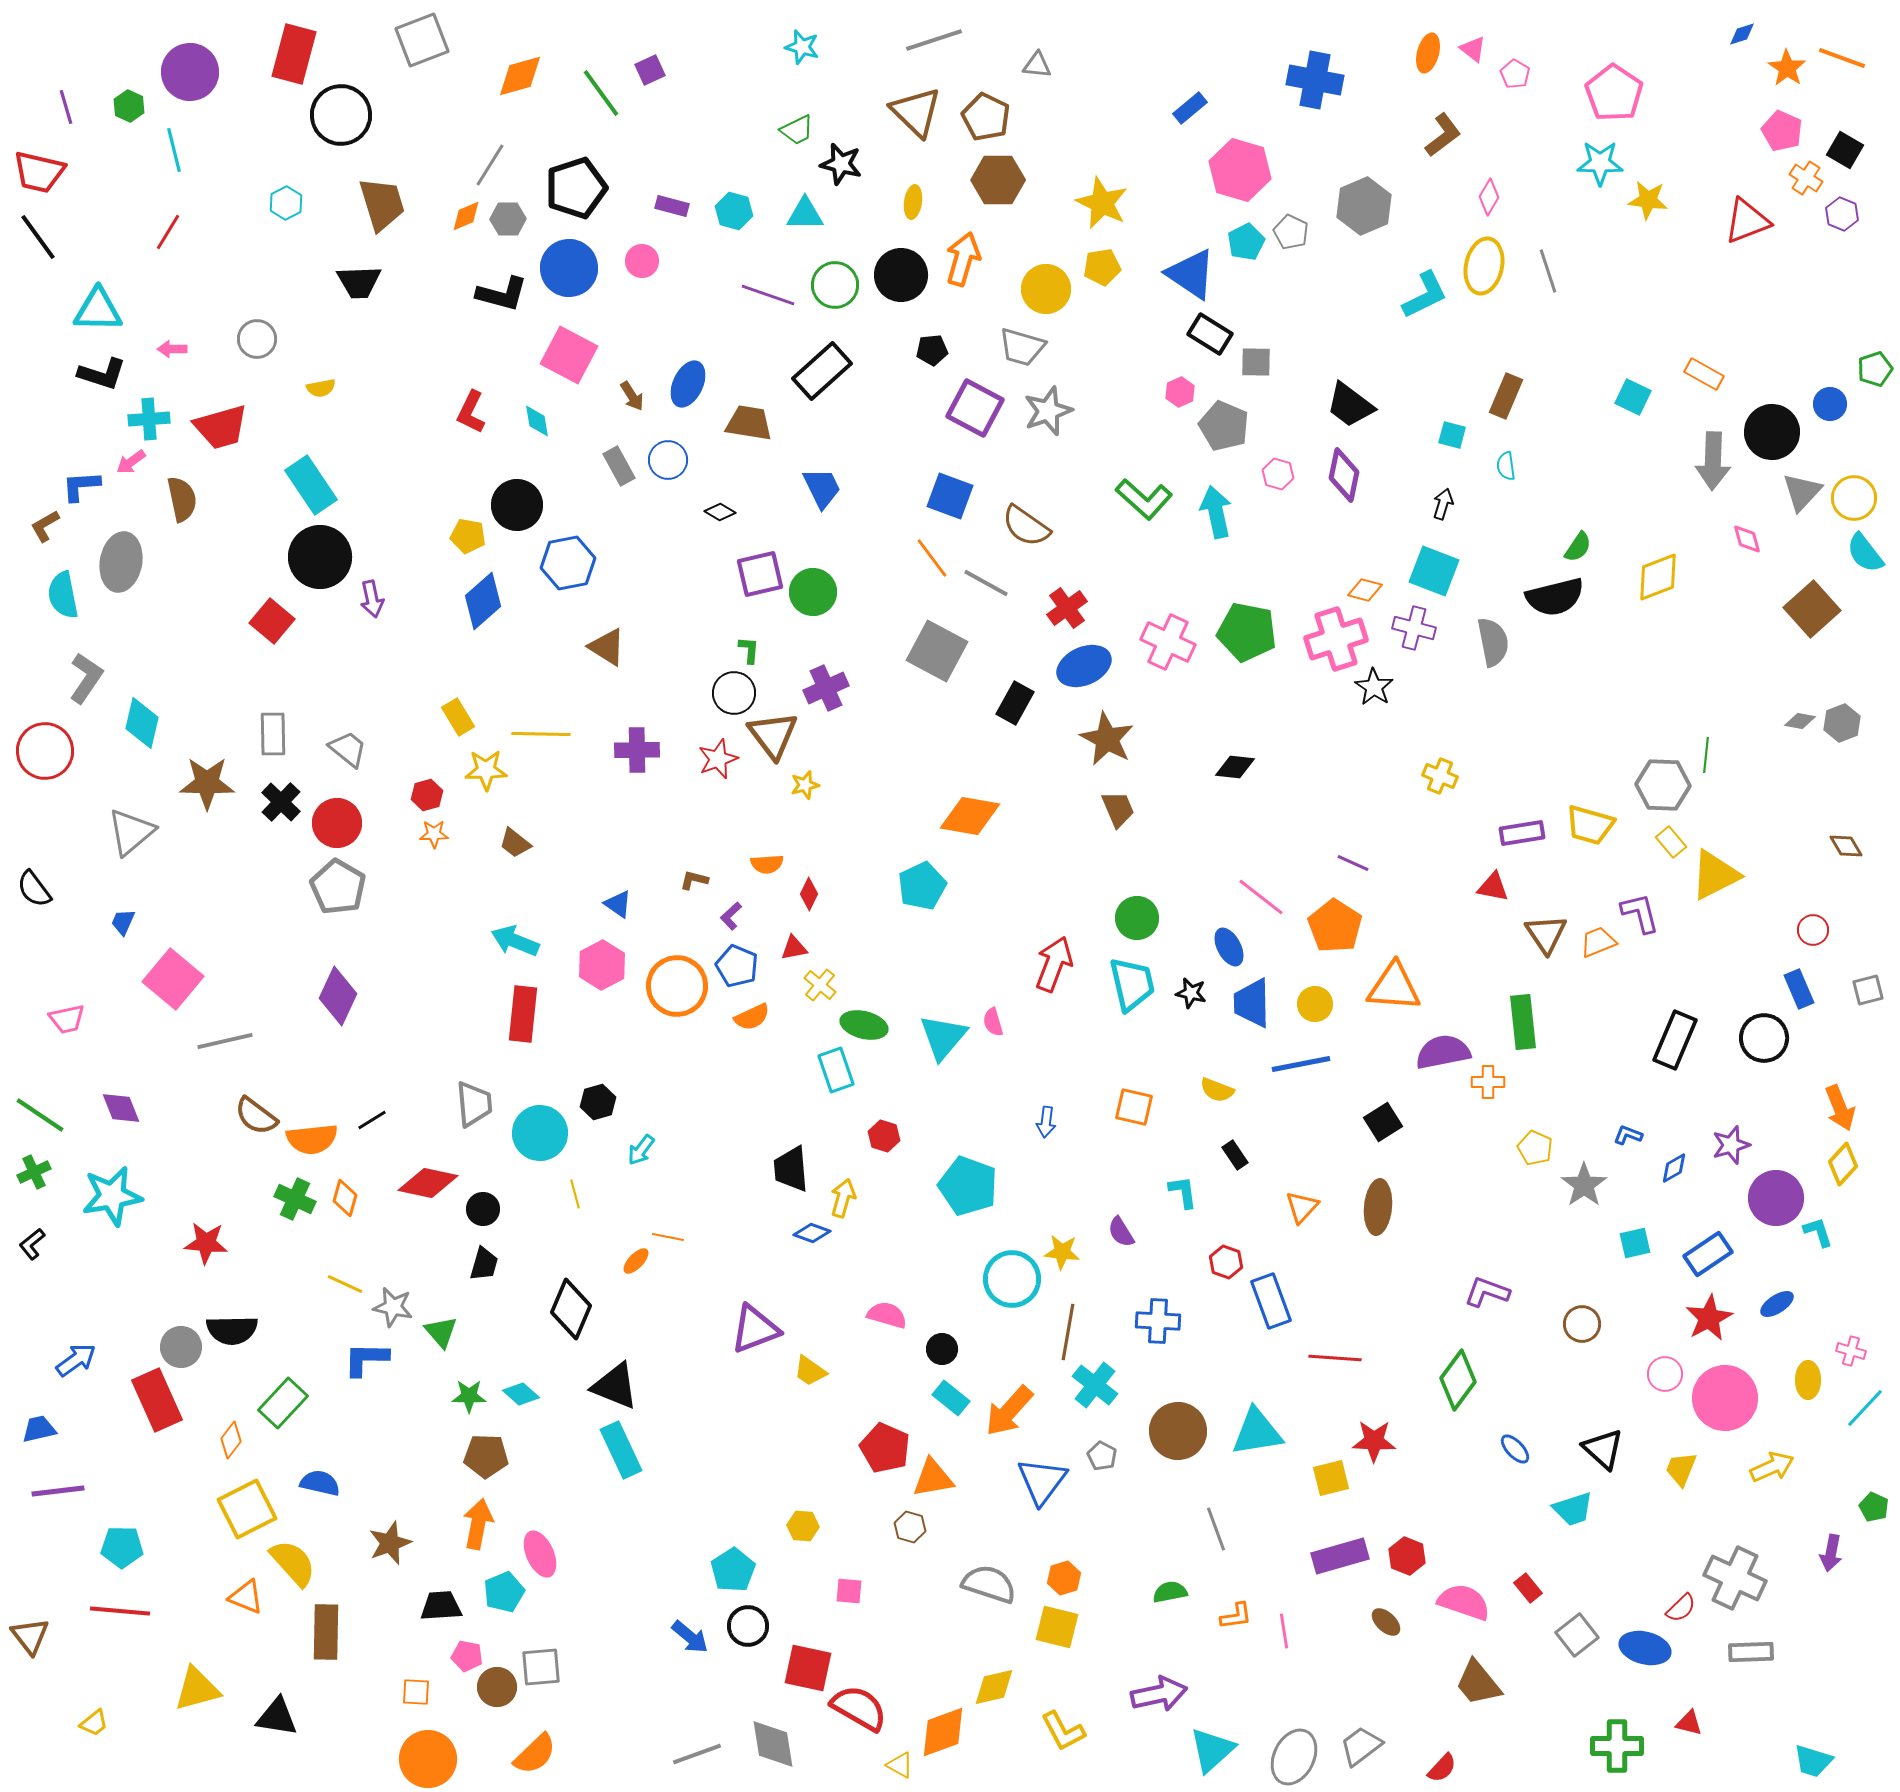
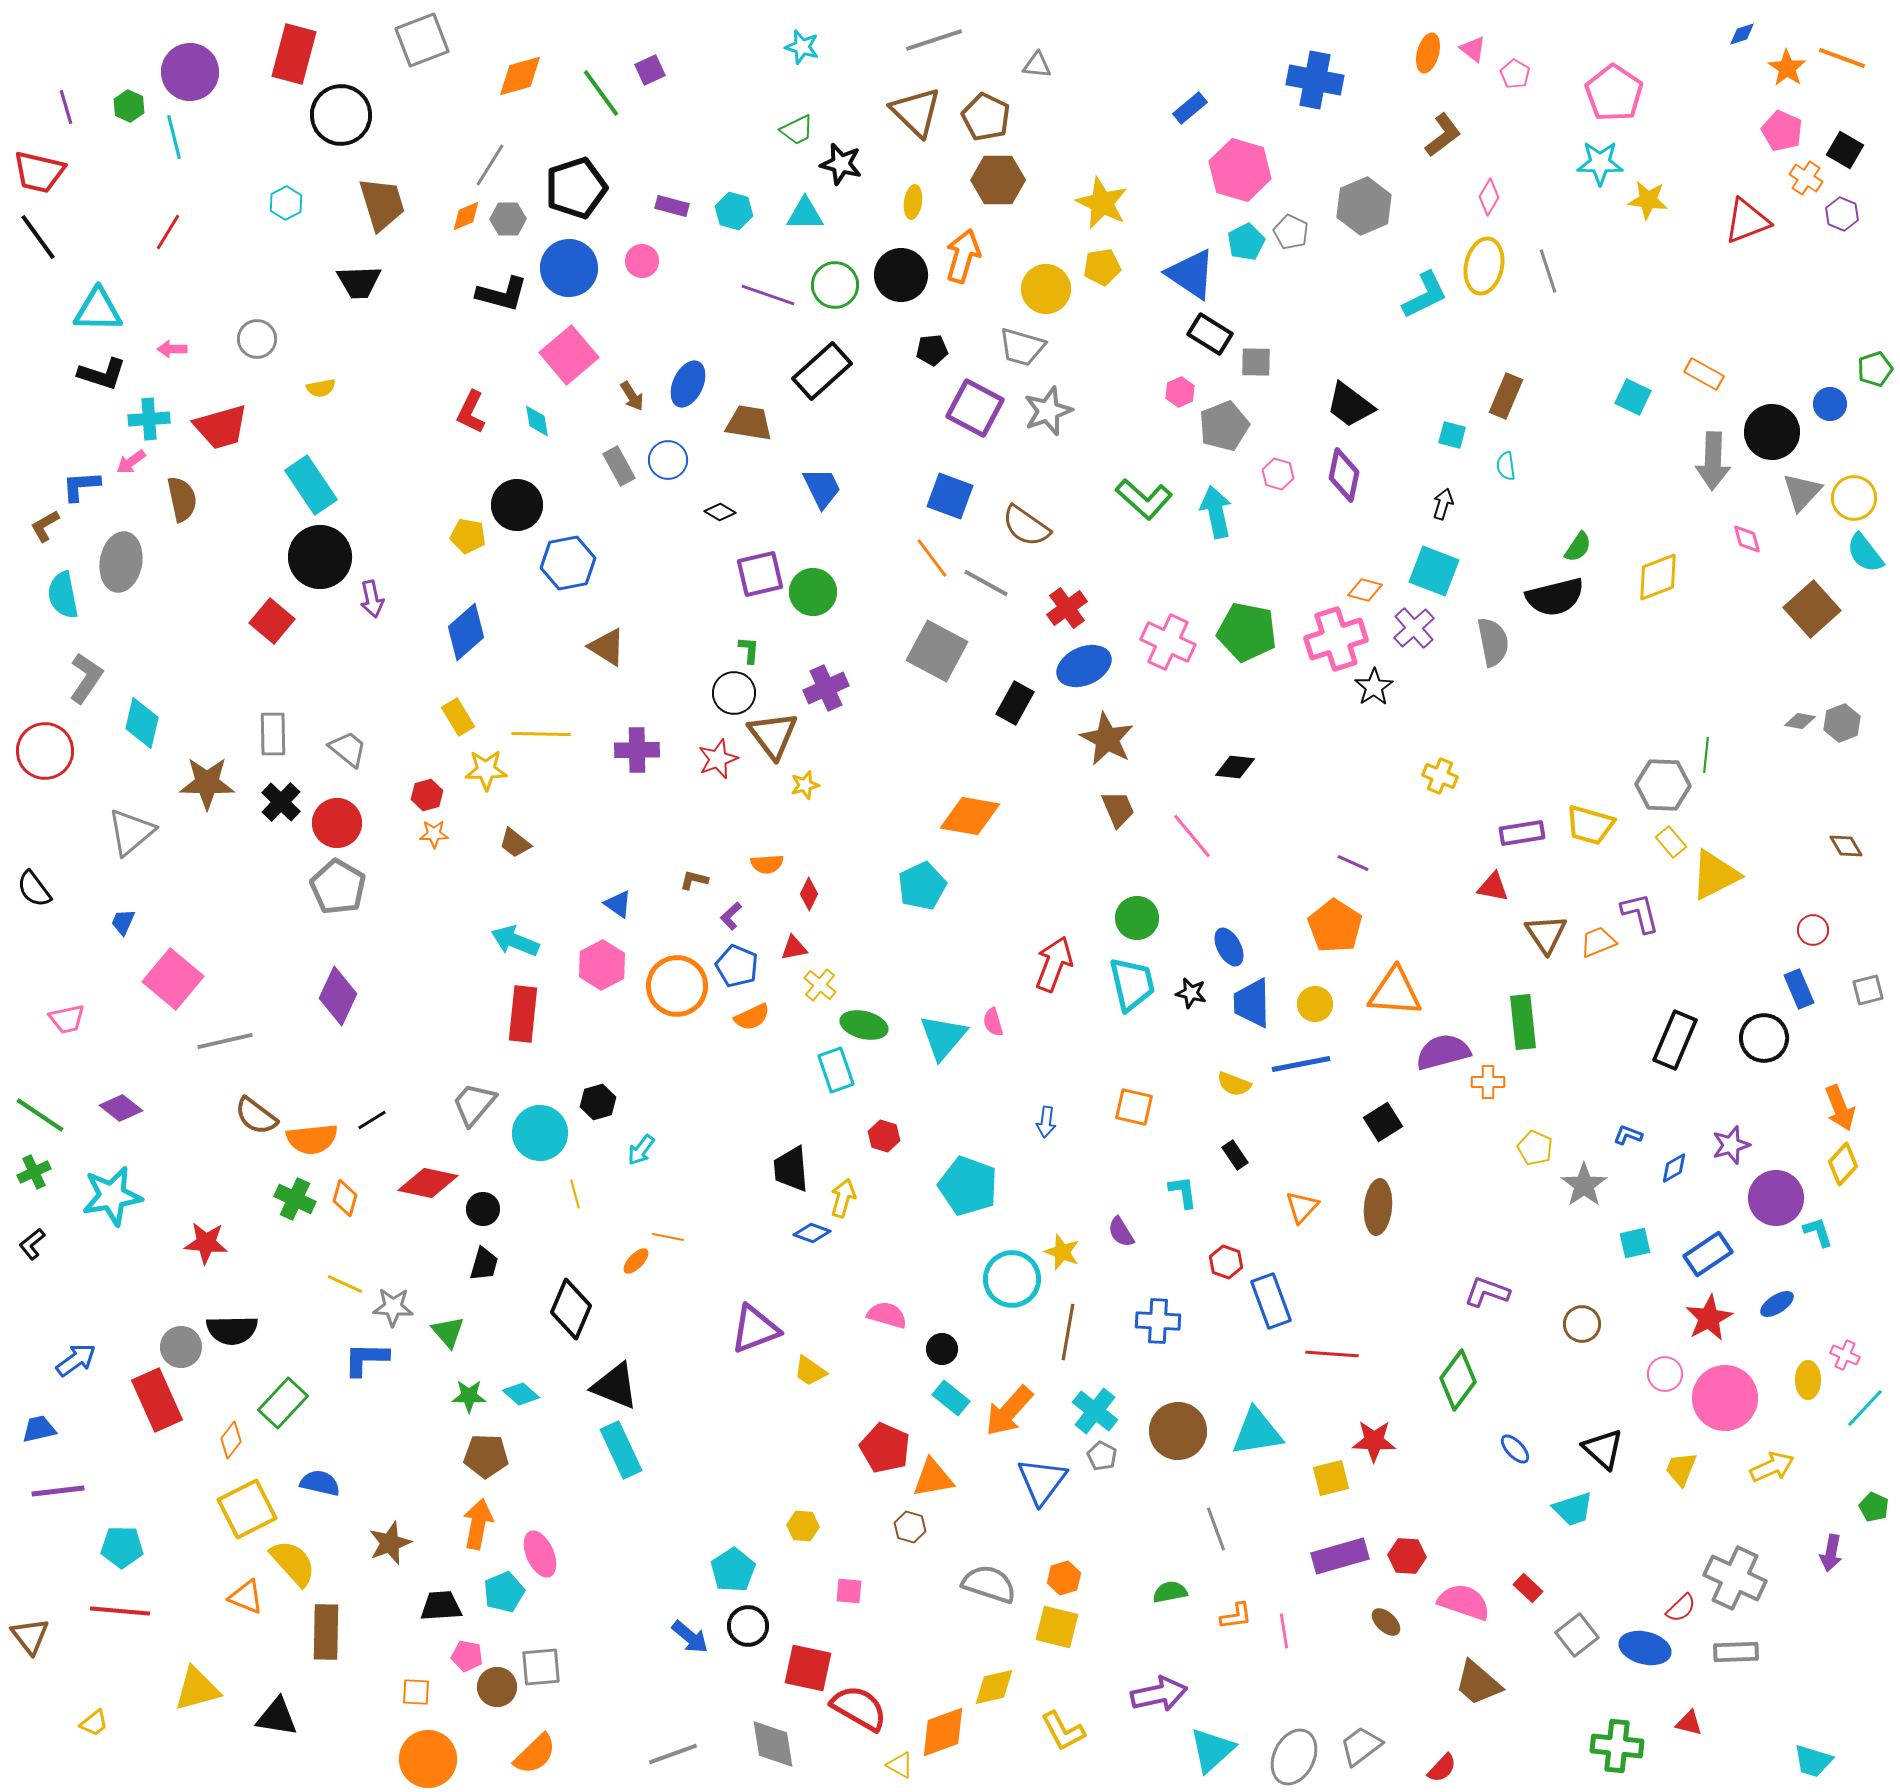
cyan line at (174, 150): moved 13 px up
orange arrow at (963, 259): moved 3 px up
pink square at (569, 355): rotated 22 degrees clockwise
gray pentagon at (1224, 426): rotated 27 degrees clockwise
blue diamond at (483, 601): moved 17 px left, 31 px down
purple cross at (1414, 628): rotated 33 degrees clockwise
black star at (1374, 687): rotated 6 degrees clockwise
pink line at (1261, 897): moved 69 px left, 61 px up; rotated 12 degrees clockwise
orange triangle at (1394, 987): moved 1 px right, 5 px down
purple semicircle at (1443, 1052): rotated 4 degrees counterclockwise
yellow semicircle at (1217, 1090): moved 17 px right, 6 px up
gray trapezoid at (474, 1104): rotated 135 degrees counterclockwise
purple diamond at (121, 1108): rotated 30 degrees counterclockwise
yellow star at (1062, 1252): rotated 15 degrees clockwise
gray star at (393, 1307): rotated 9 degrees counterclockwise
green triangle at (441, 1332): moved 7 px right
pink cross at (1851, 1351): moved 6 px left, 4 px down; rotated 8 degrees clockwise
red line at (1335, 1358): moved 3 px left, 4 px up
cyan cross at (1095, 1385): moved 26 px down
red hexagon at (1407, 1556): rotated 18 degrees counterclockwise
red rectangle at (1528, 1588): rotated 8 degrees counterclockwise
gray rectangle at (1751, 1652): moved 15 px left
brown trapezoid at (1478, 1683): rotated 10 degrees counterclockwise
green cross at (1617, 1746): rotated 6 degrees clockwise
gray line at (697, 1754): moved 24 px left
